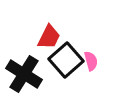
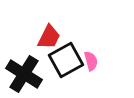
black square: rotated 12 degrees clockwise
